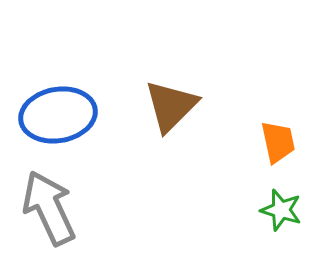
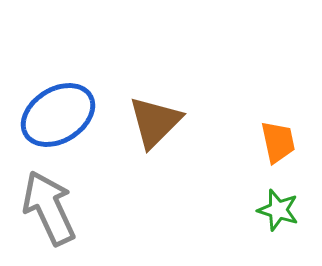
brown triangle: moved 16 px left, 16 px down
blue ellipse: rotated 22 degrees counterclockwise
green star: moved 3 px left
